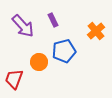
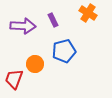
purple arrow: rotated 45 degrees counterclockwise
orange cross: moved 8 px left, 18 px up; rotated 18 degrees counterclockwise
orange circle: moved 4 px left, 2 px down
